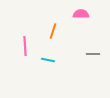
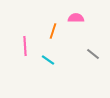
pink semicircle: moved 5 px left, 4 px down
gray line: rotated 40 degrees clockwise
cyan line: rotated 24 degrees clockwise
